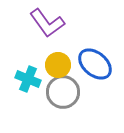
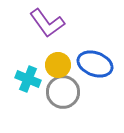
blue ellipse: rotated 20 degrees counterclockwise
